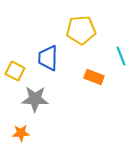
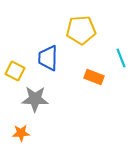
cyan line: moved 2 px down
